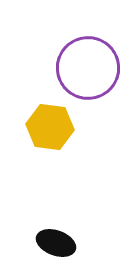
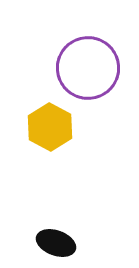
yellow hexagon: rotated 21 degrees clockwise
